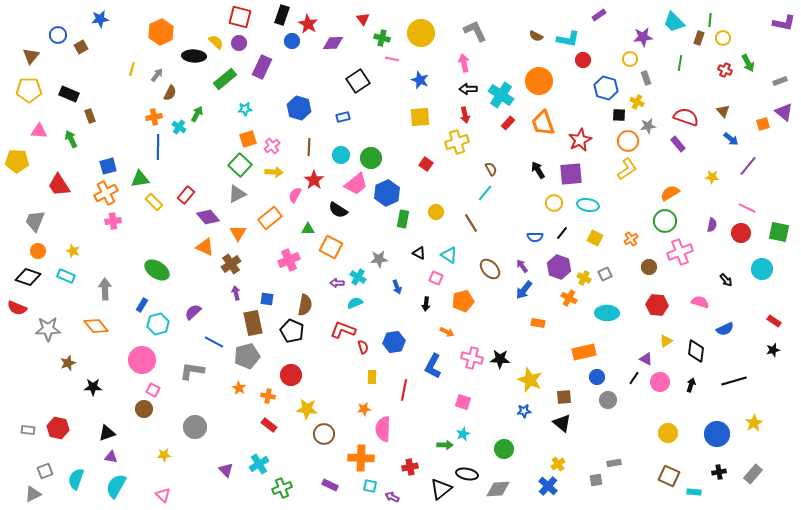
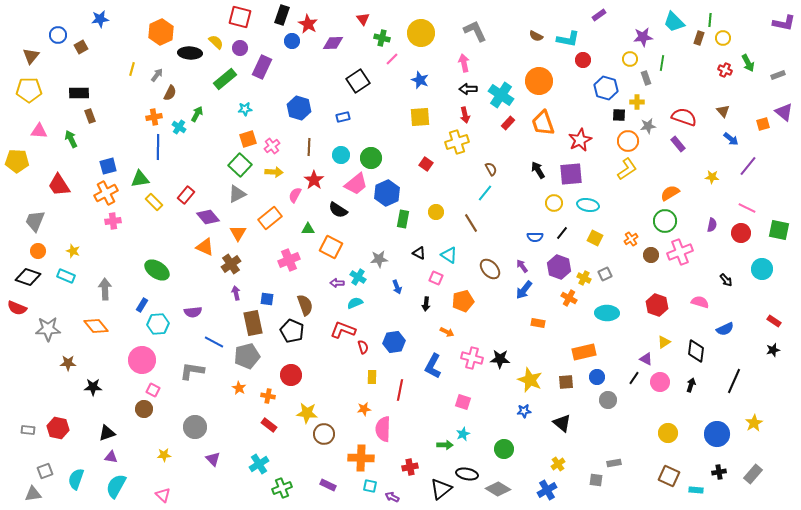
purple circle at (239, 43): moved 1 px right, 5 px down
black ellipse at (194, 56): moved 4 px left, 3 px up
pink line at (392, 59): rotated 56 degrees counterclockwise
green line at (680, 63): moved 18 px left
gray rectangle at (780, 81): moved 2 px left, 6 px up
black rectangle at (69, 94): moved 10 px right, 1 px up; rotated 24 degrees counterclockwise
yellow cross at (637, 102): rotated 24 degrees counterclockwise
red semicircle at (686, 117): moved 2 px left
green square at (779, 232): moved 2 px up
brown circle at (649, 267): moved 2 px right, 12 px up
brown semicircle at (305, 305): rotated 30 degrees counterclockwise
red hexagon at (657, 305): rotated 15 degrees clockwise
purple semicircle at (193, 312): rotated 144 degrees counterclockwise
cyan hexagon at (158, 324): rotated 10 degrees clockwise
yellow triangle at (666, 341): moved 2 px left, 1 px down
brown star at (68, 363): rotated 21 degrees clockwise
black line at (734, 381): rotated 50 degrees counterclockwise
red line at (404, 390): moved 4 px left
brown square at (564, 397): moved 2 px right, 15 px up
yellow star at (307, 409): moved 4 px down
purple triangle at (226, 470): moved 13 px left, 11 px up
gray square at (596, 480): rotated 16 degrees clockwise
purple rectangle at (330, 485): moved 2 px left
blue cross at (548, 486): moved 1 px left, 4 px down; rotated 18 degrees clockwise
gray diamond at (498, 489): rotated 35 degrees clockwise
cyan rectangle at (694, 492): moved 2 px right, 2 px up
gray triangle at (33, 494): rotated 18 degrees clockwise
